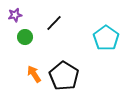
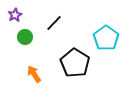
purple star: rotated 16 degrees counterclockwise
black pentagon: moved 11 px right, 13 px up
